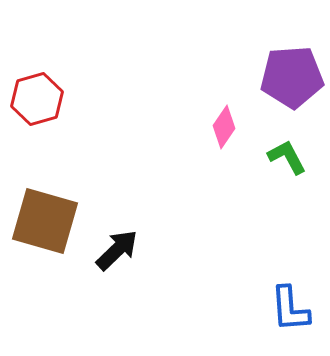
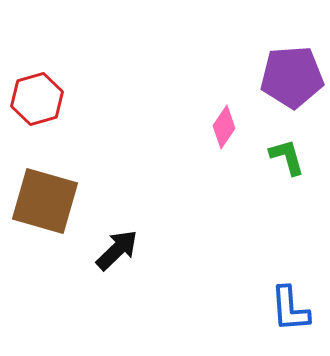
green L-shape: rotated 12 degrees clockwise
brown square: moved 20 px up
